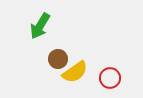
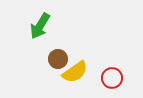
red circle: moved 2 px right
